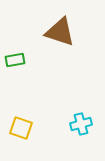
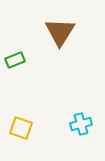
brown triangle: rotated 44 degrees clockwise
green rectangle: rotated 12 degrees counterclockwise
